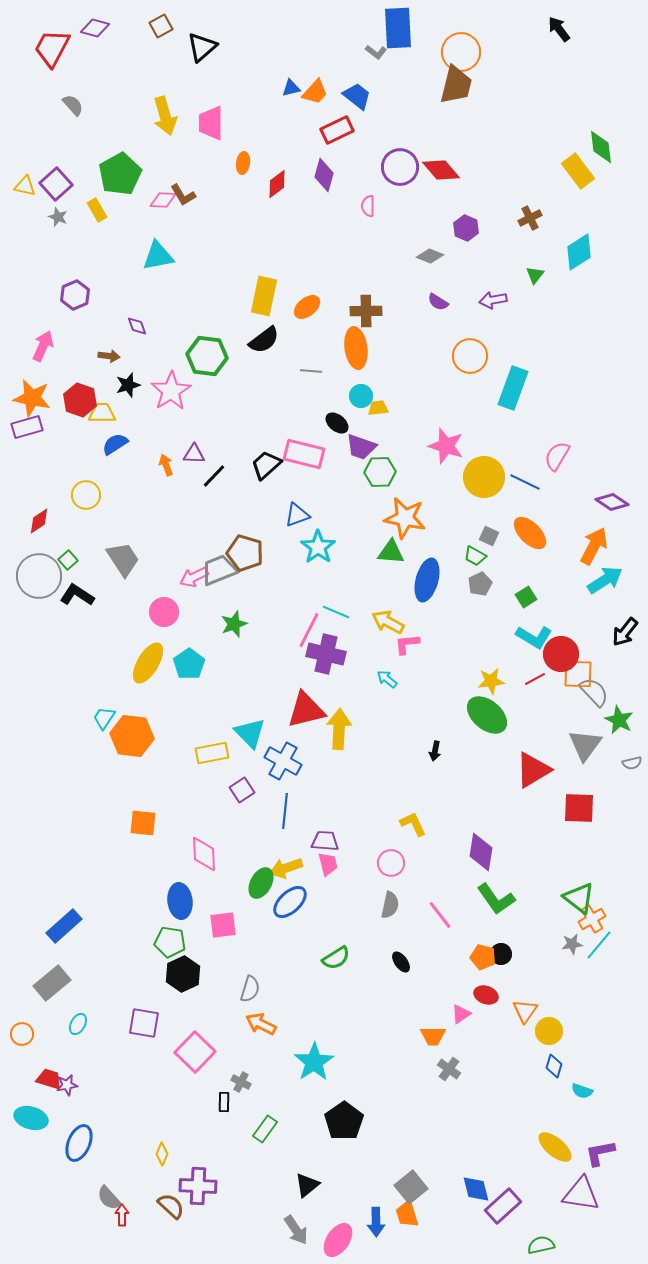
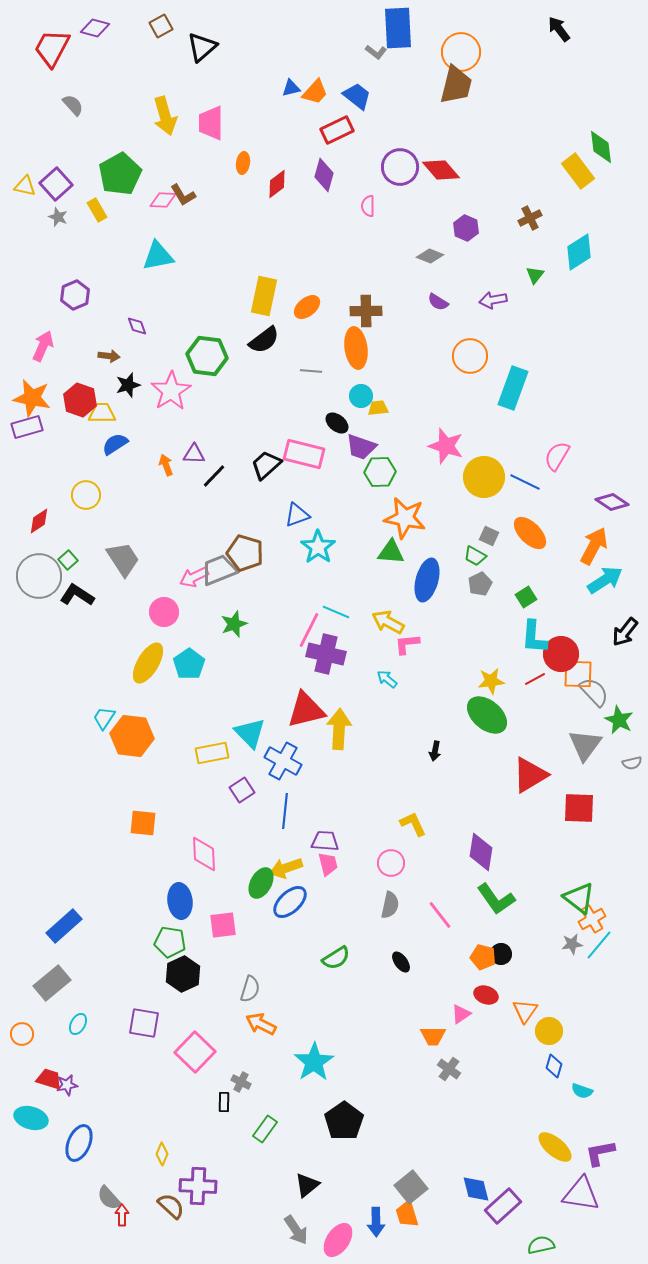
cyan L-shape at (534, 637): rotated 63 degrees clockwise
red triangle at (533, 770): moved 3 px left, 5 px down
